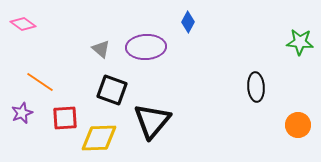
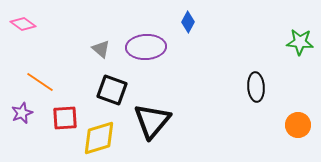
yellow diamond: rotated 15 degrees counterclockwise
